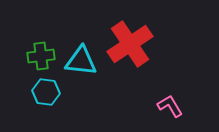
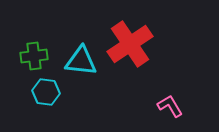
green cross: moved 7 px left
